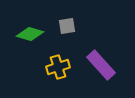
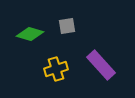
yellow cross: moved 2 px left, 2 px down
